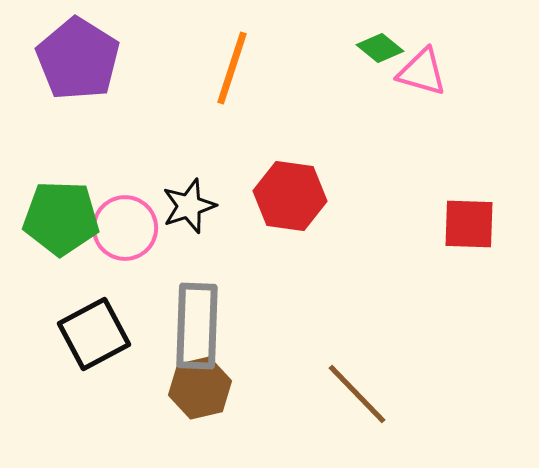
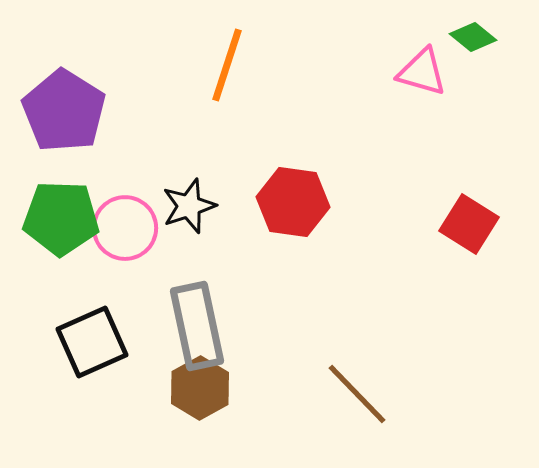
green diamond: moved 93 px right, 11 px up
purple pentagon: moved 14 px left, 52 px down
orange line: moved 5 px left, 3 px up
red hexagon: moved 3 px right, 6 px down
red square: rotated 30 degrees clockwise
gray rectangle: rotated 14 degrees counterclockwise
black square: moved 2 px left, 8 px down; rotated 4 degrees clockwise
brown hexagon: rotated 16 degrees counterclockwise
